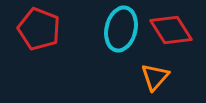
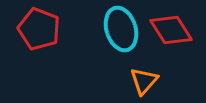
cyan ellipse: rotated 30 degrees counterclockwise
orange triangle: moved 11 px left, 4 px down
